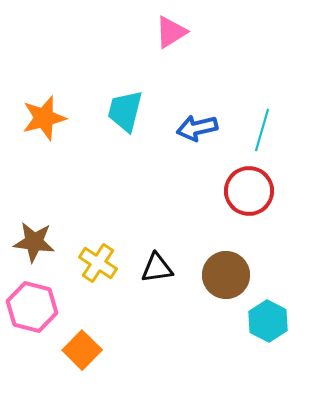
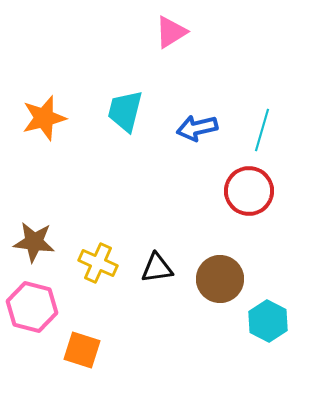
yellow cross: rotated 9 degrees counterclockwise
brown circle: moved 6 px left, 4 px down
orange square: rotated 27 degrees counterclockwise
